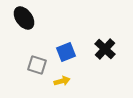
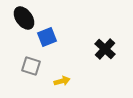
blue square: moved 19 px left, 15 px up
gray square: moved 6 px left, 1 px down
